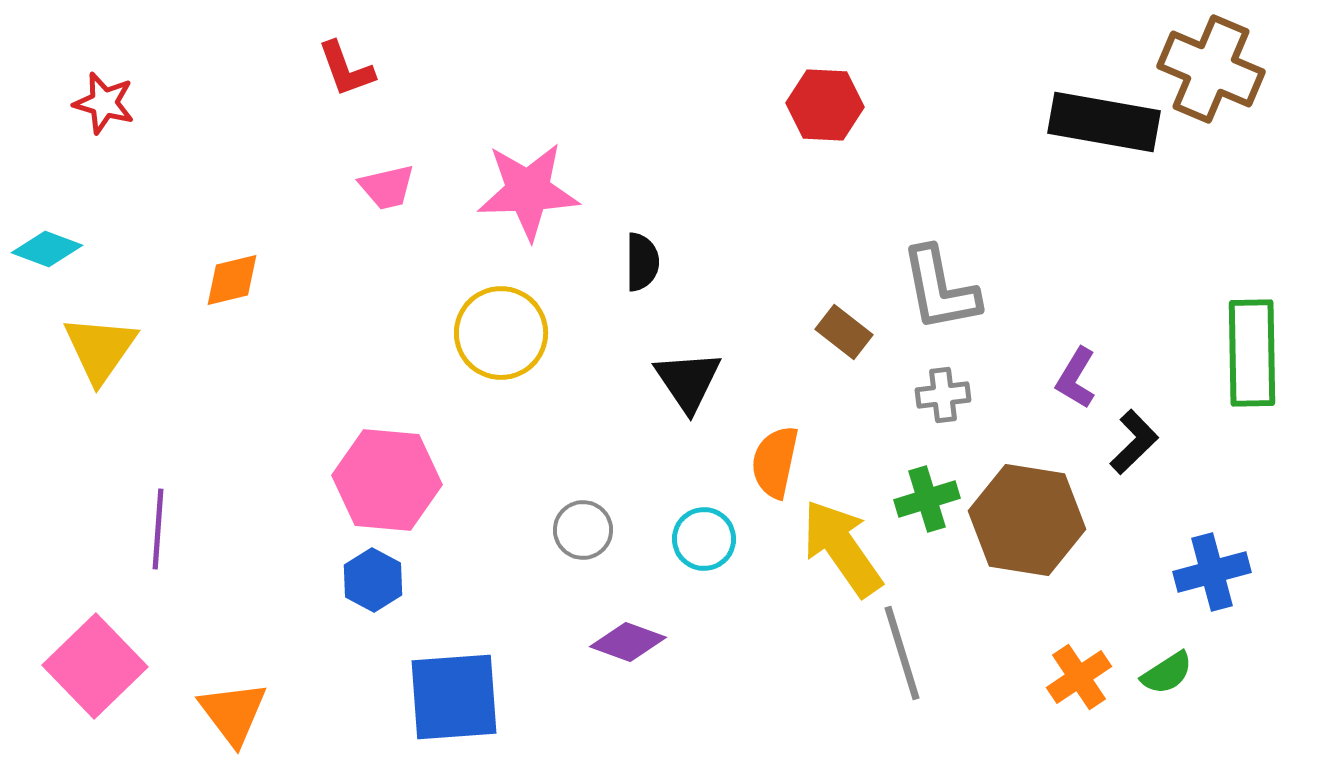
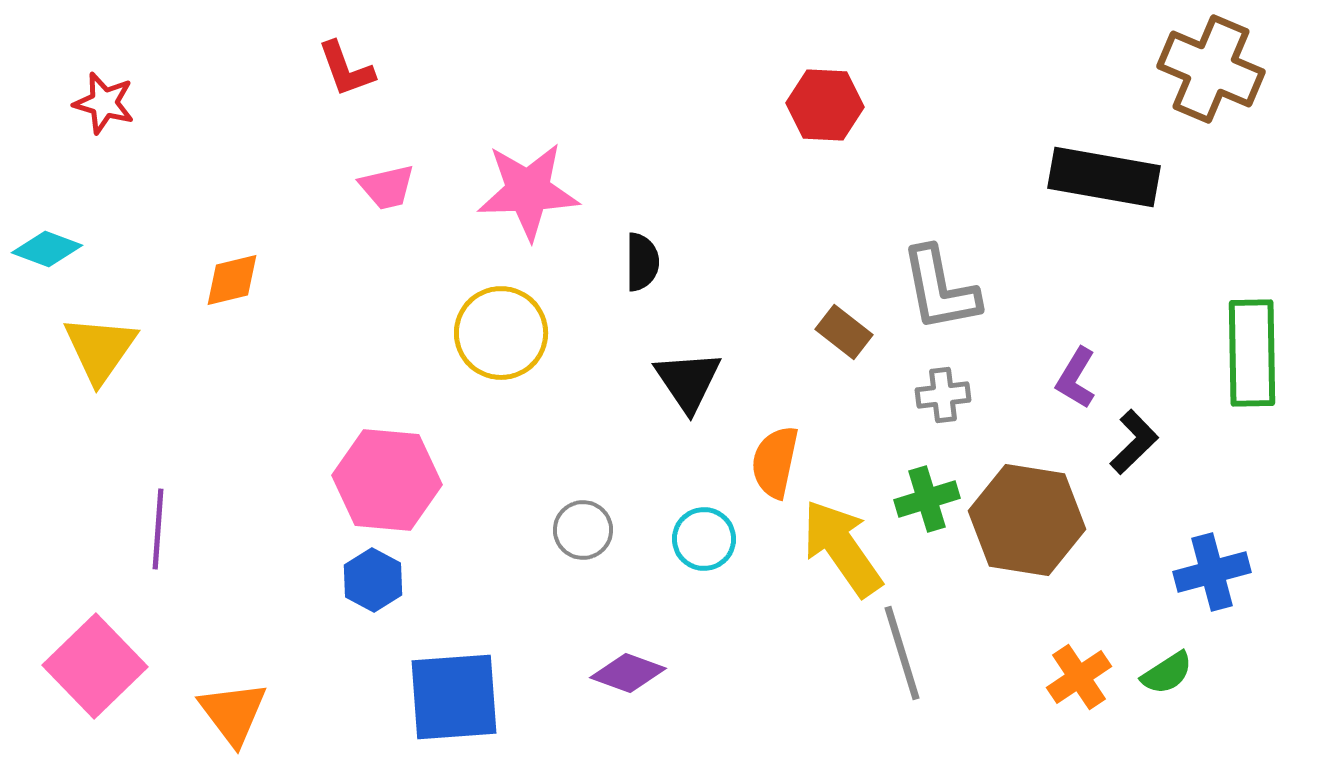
black rectangle: moved 55 px down
purple diamond: moved 31 px down
